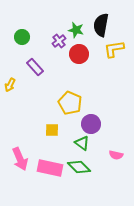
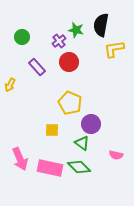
red circle: moved 10 px left, 8 px down
purple rectangle: moved 2 px right
